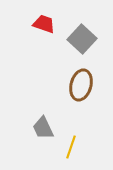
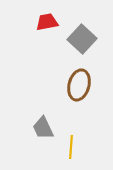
red trapezoid: moved 3 px right, 2 px up; rotated 30 degrees counterclockwise
brown ellipse: moved 2 px left
yellow line: rotated 15 degrees counterclockwise
